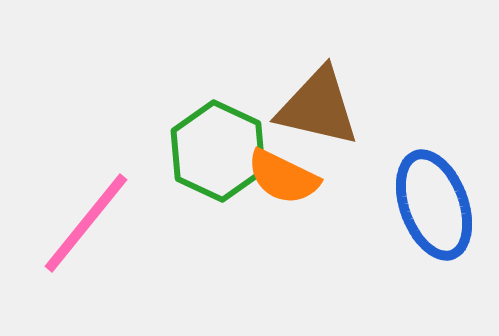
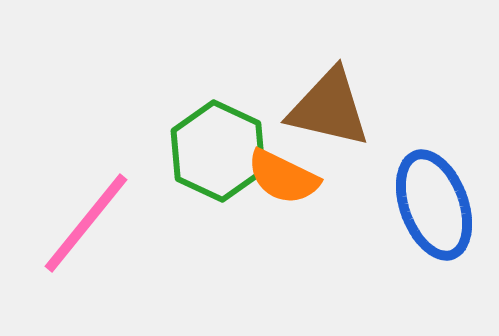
brown triangle: moved 11 px right, 1 px down
